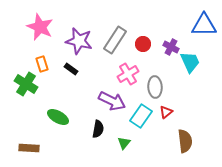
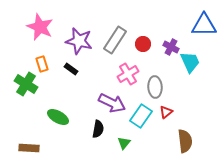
purple arrow: moved 2 px down
